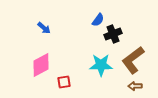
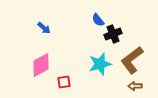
blue semicircle: rotated 104 degrees clockwise
brown L-shape: moved 1 px left
cyan star: moved 1 px left, 1 px up; rotated 15 degrees counterclockwise
